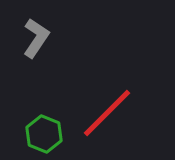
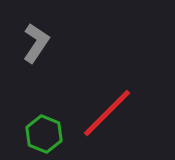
gray L-shape: moved 5 px down
